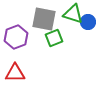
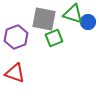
red triangle: rotated 20 degrees clockwise
